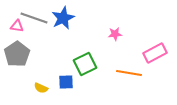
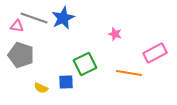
pink star: rotated 24 degrees clockwise
gray pentagon: moved 4 px right, 1 px down; rotated 20 degrees counterclockwise
